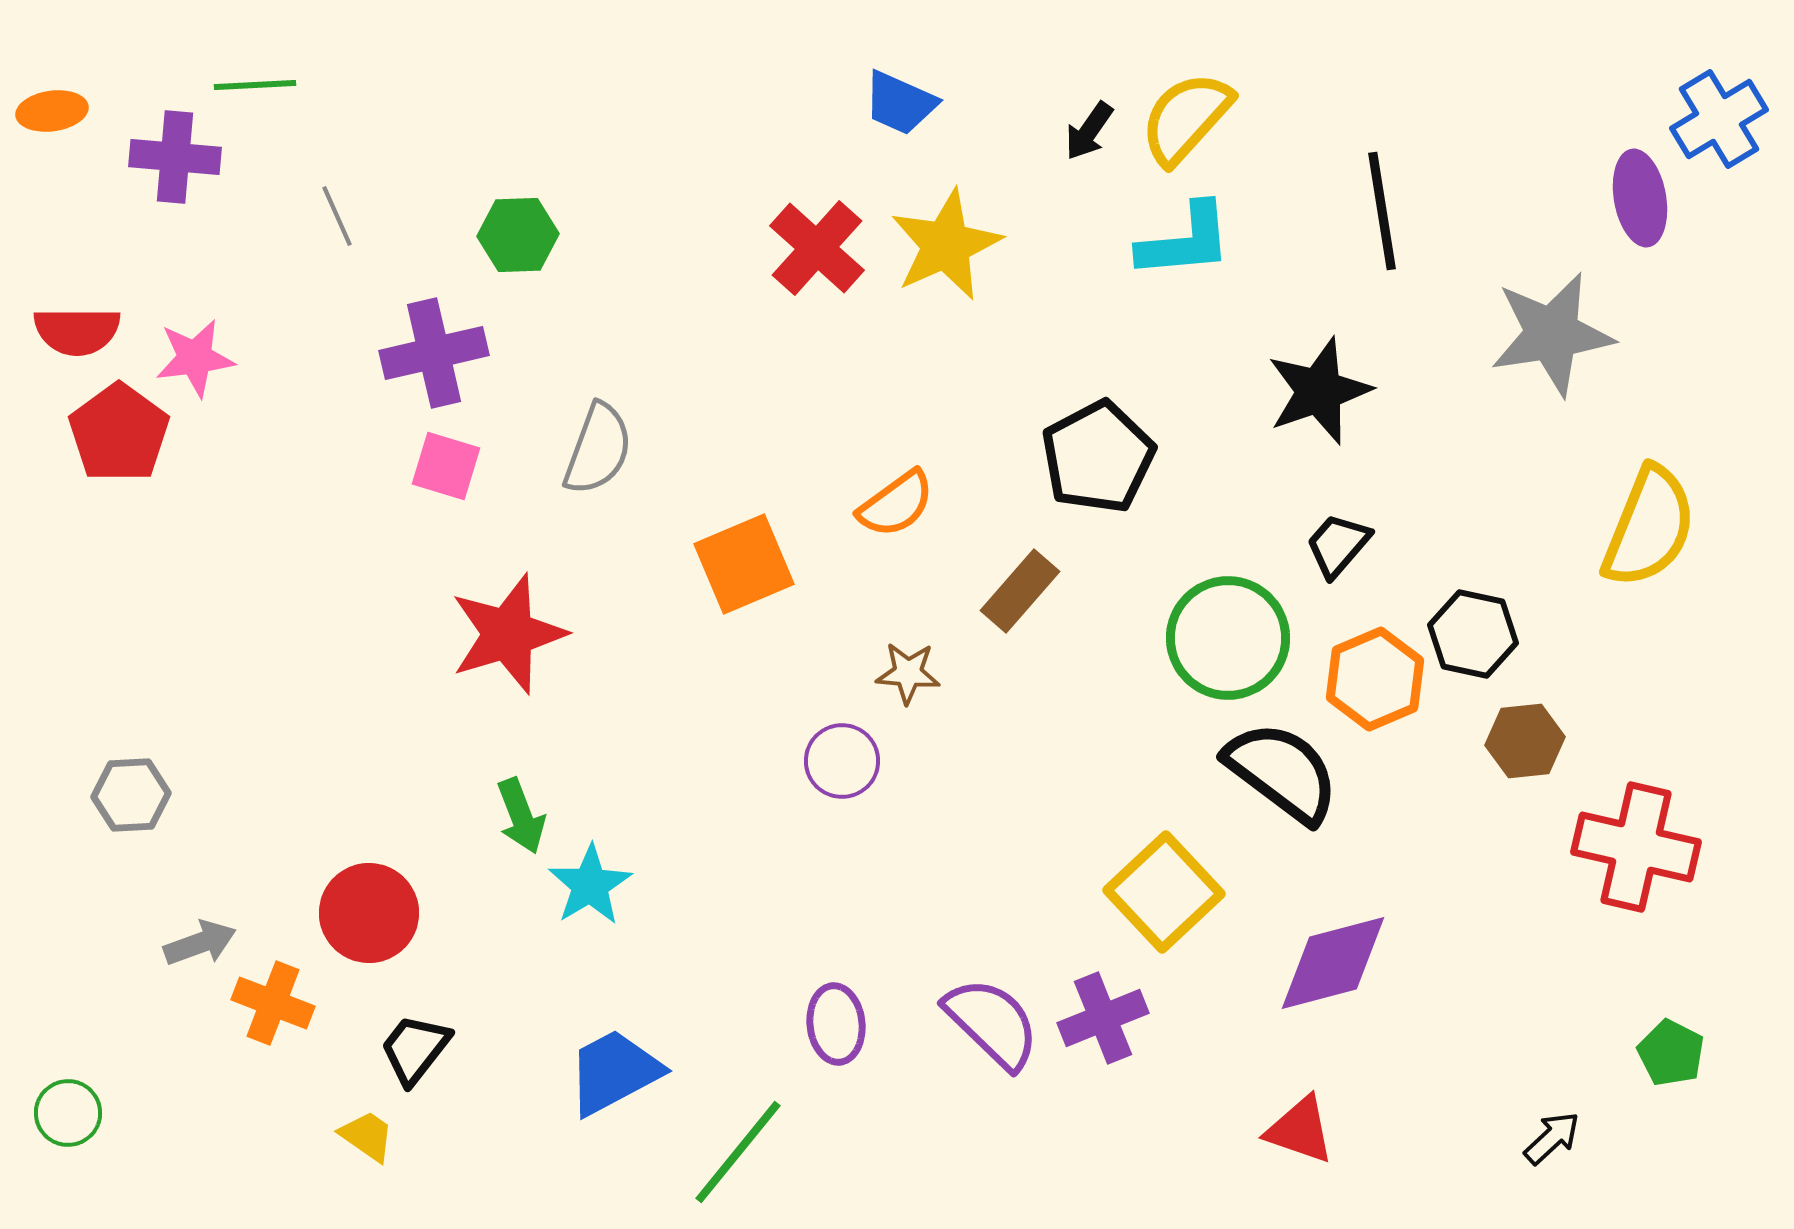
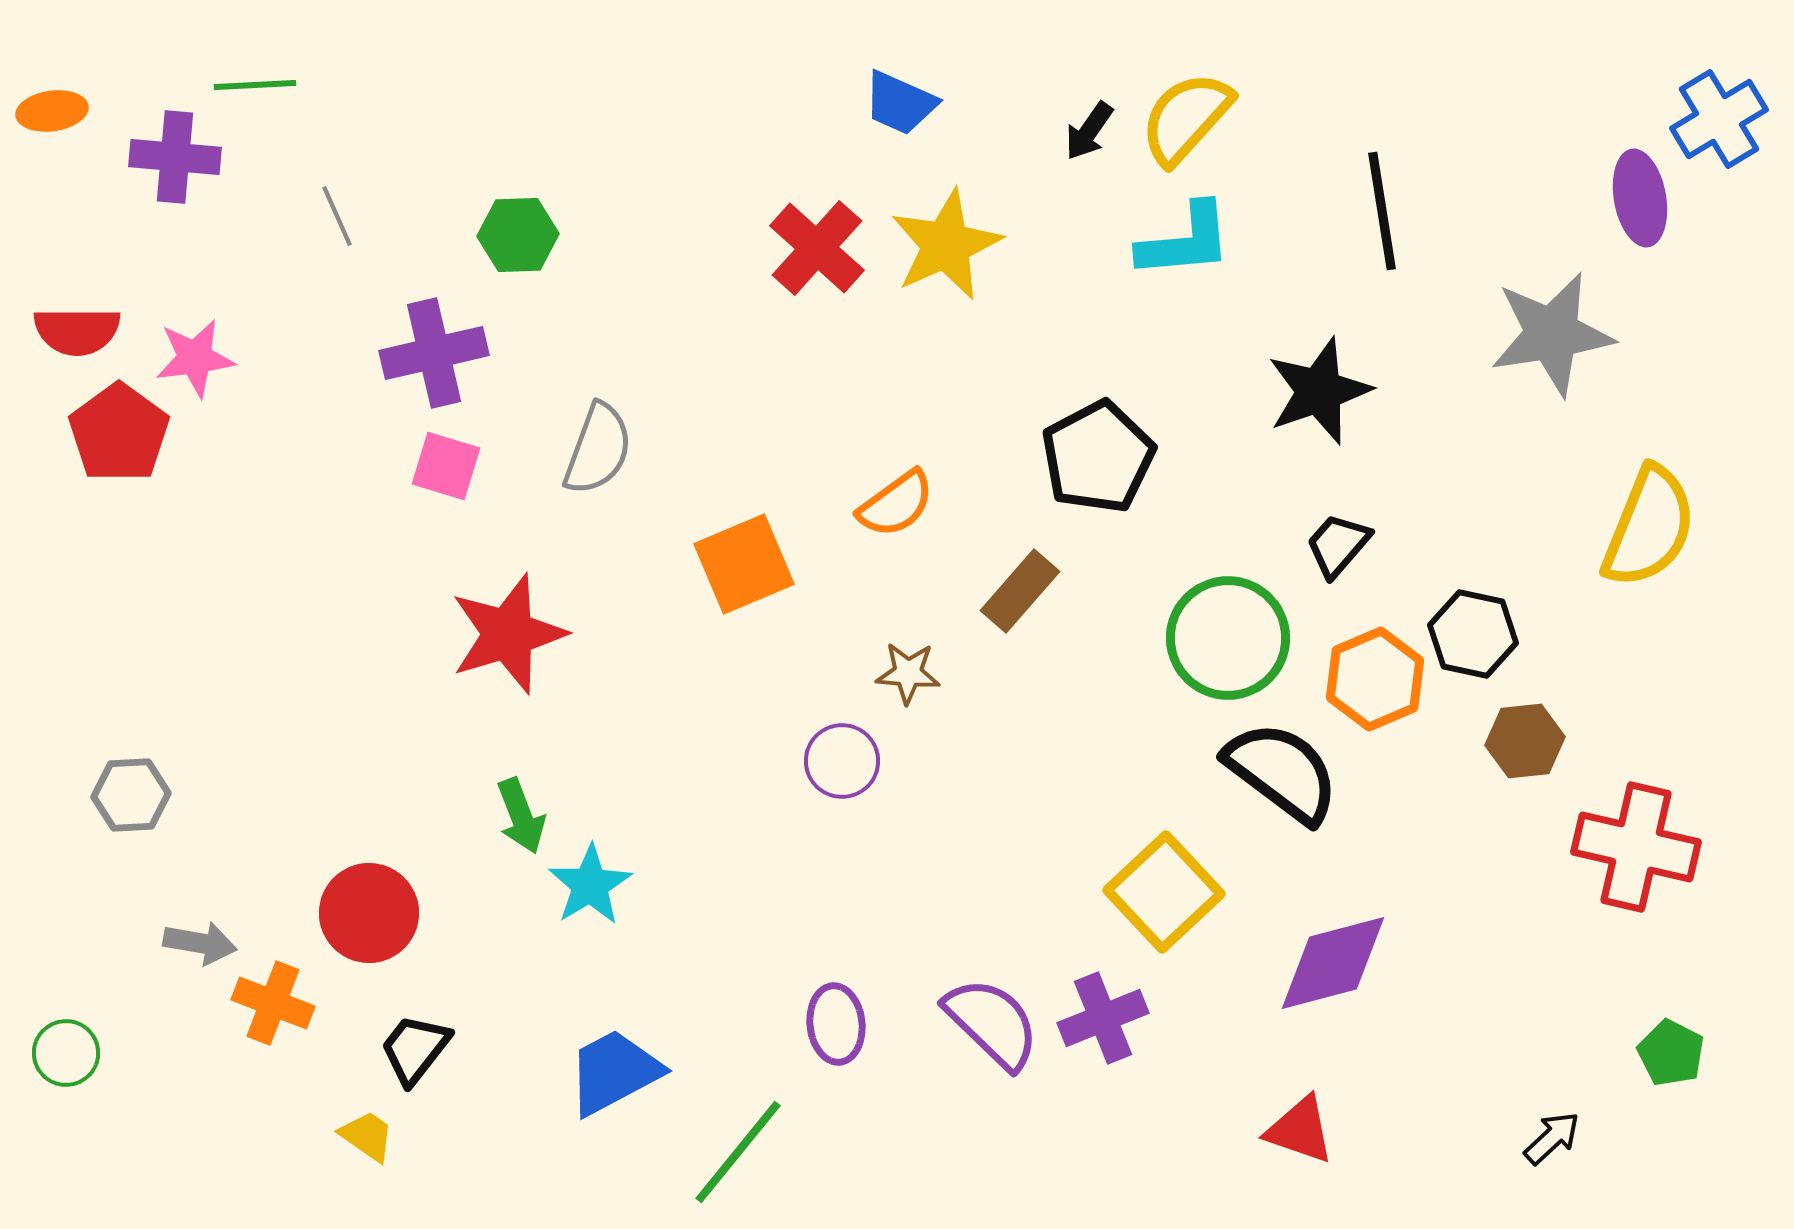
gray arrow at (200, 943): rotated 30 degrees clockwise
green circle at (68, 1113): moved 2 px left, 60 px up
